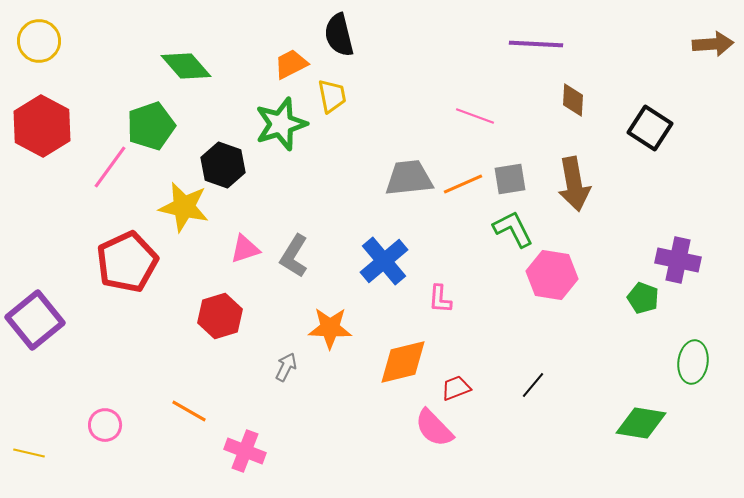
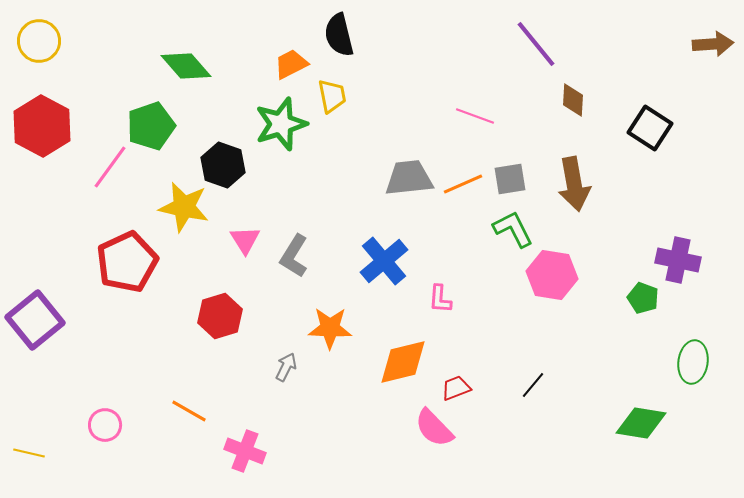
purple line at (536, 44): rotated 48 degrees clockwise
pink triangle at (245, 249): moved 9 px up; rotated 44 degrees counterclockwise
